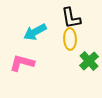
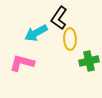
black L-shape: moved 12 px left; rotated 45 degrees clockwise
cyan arrow: moved 1 px right, 1 px down
green cross: rotated 30 degrees clockwise
